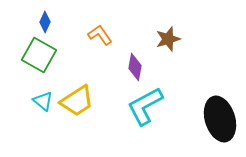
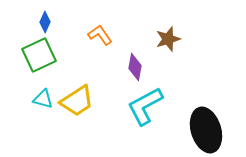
green square: rotated 36 degrees clockwise
cyan triangle: moved 2 px up; rotated 25 degrees counterclockwise
black ellipse: moved 14 px left, 11 px down
